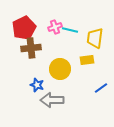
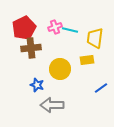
gray arrow: moved 5 px down
